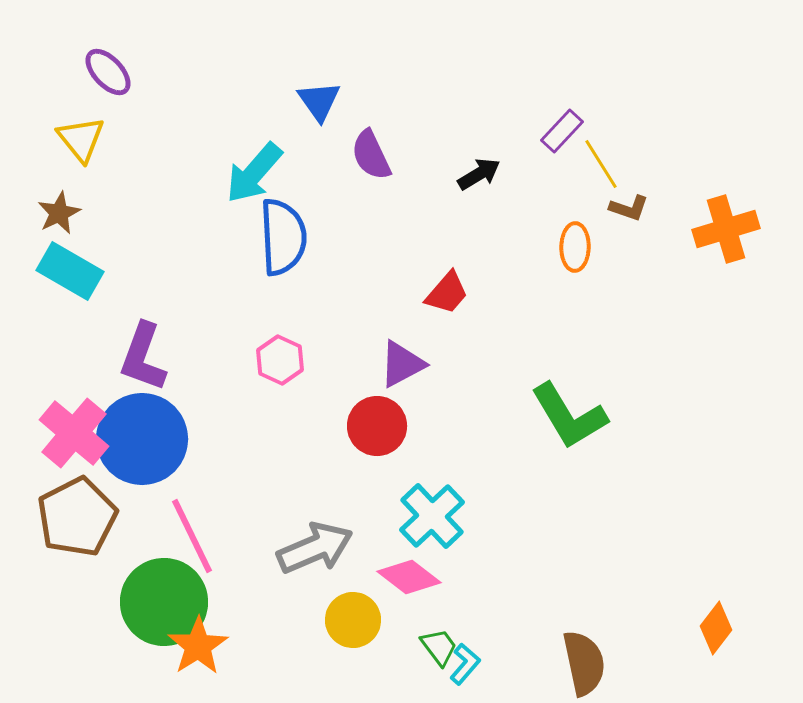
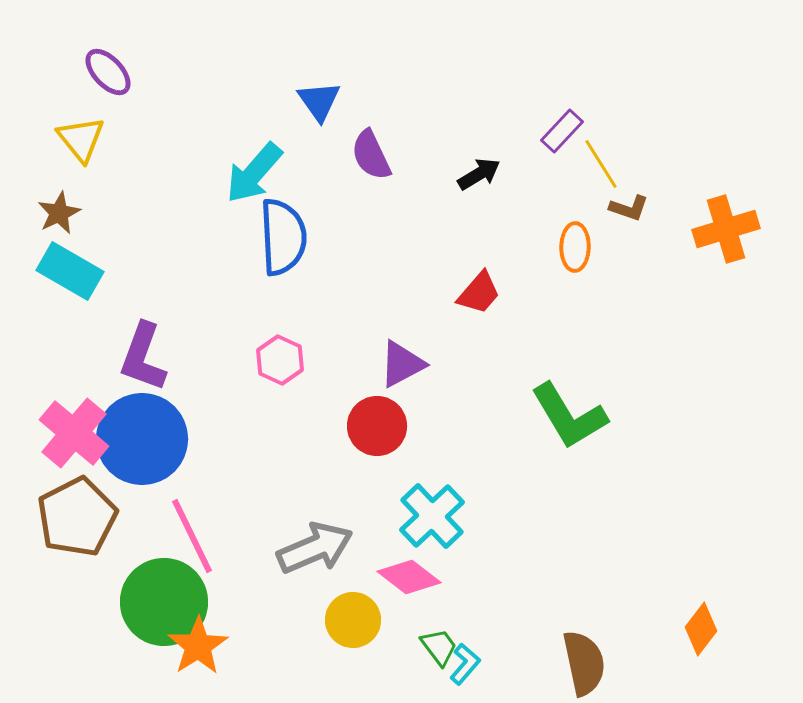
red trapezoid: moved 32 px right
orange diamond: moved 15 px left, 1 px down
